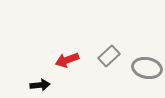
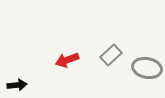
gray rectangle: moved 2 px right, 1 px up
black arrow: moved 23 px left
